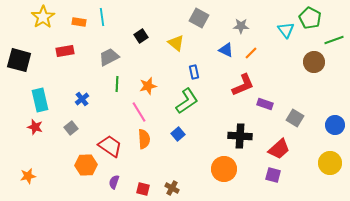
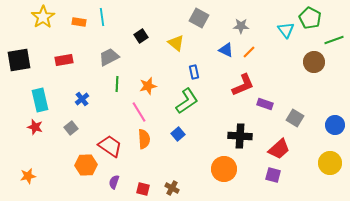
red rectangle at (65, 51): moved 1 px left, 9 px down
orange line at (251, 53): moved 2 px left, 1 px up
black square at (19, 60): rotated 25 degrees counterclockwise
